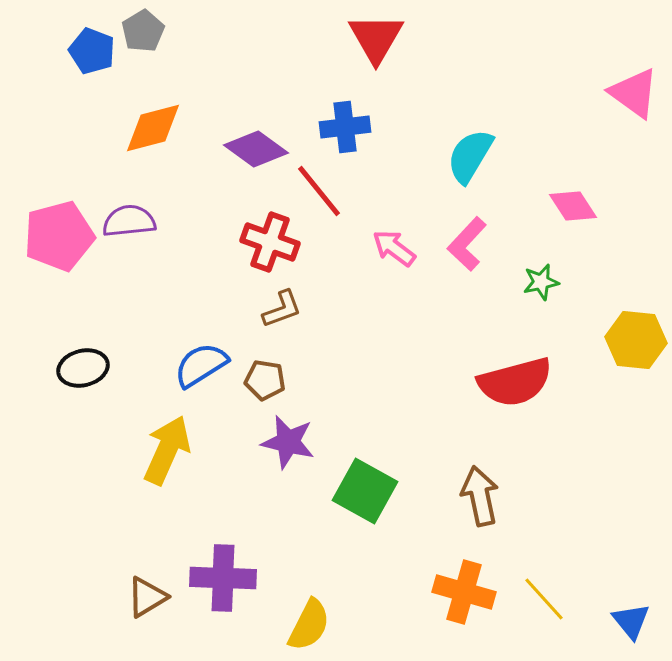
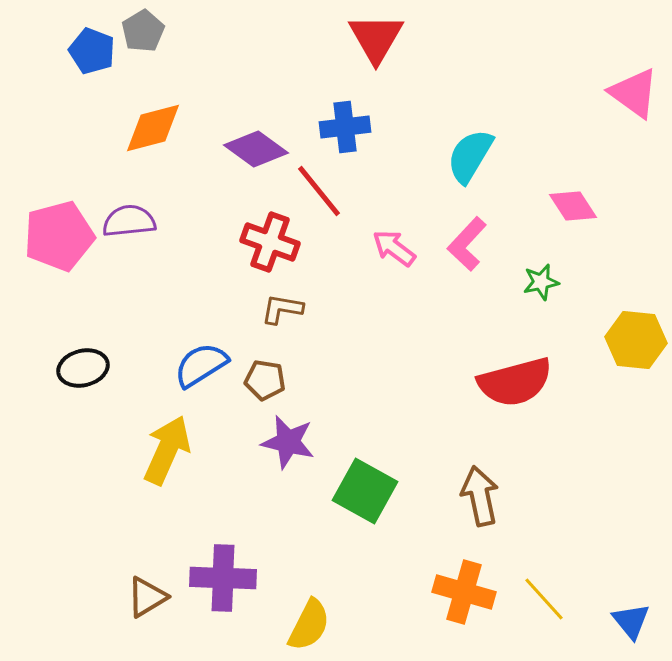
brown L-shape: rotated 150 degrees counterclockwise
